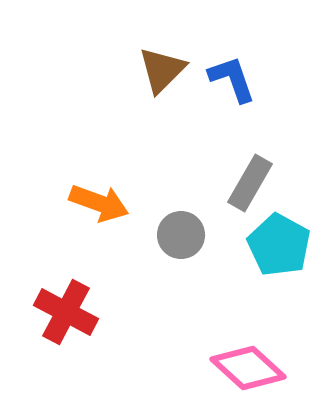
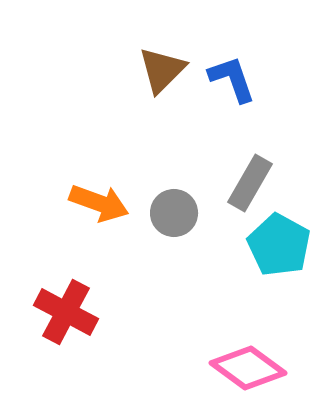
gray circle: moved 7 px left, 22 px up
pink diamond: rotated 6 degrees counterclockwise
